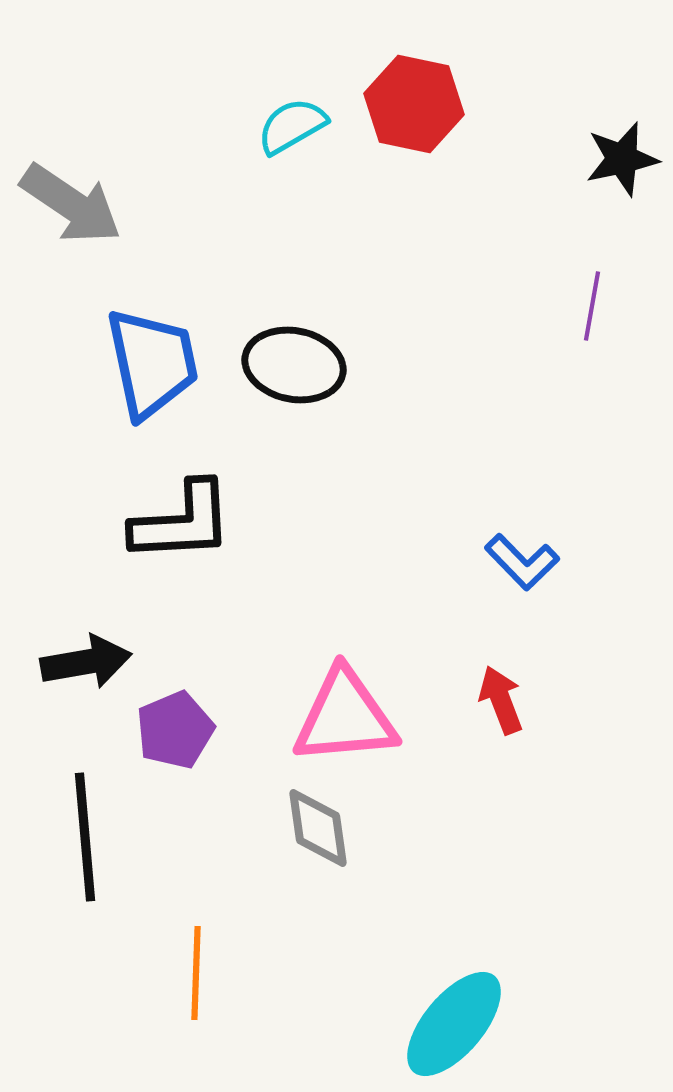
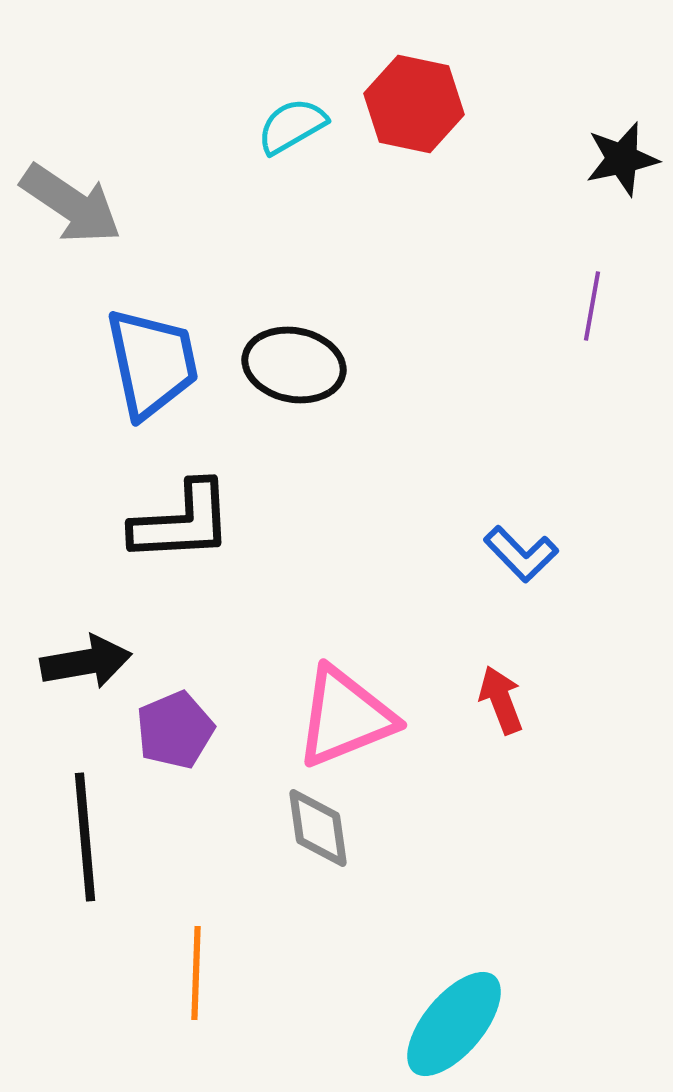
blue L-shape: moved 1 px left, 8 px up
pink triangle: rotated 17 degrees counterclockwise
